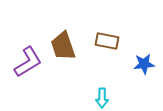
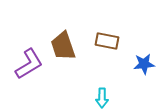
purple L-shape: moved 1 px right, 2 px down
